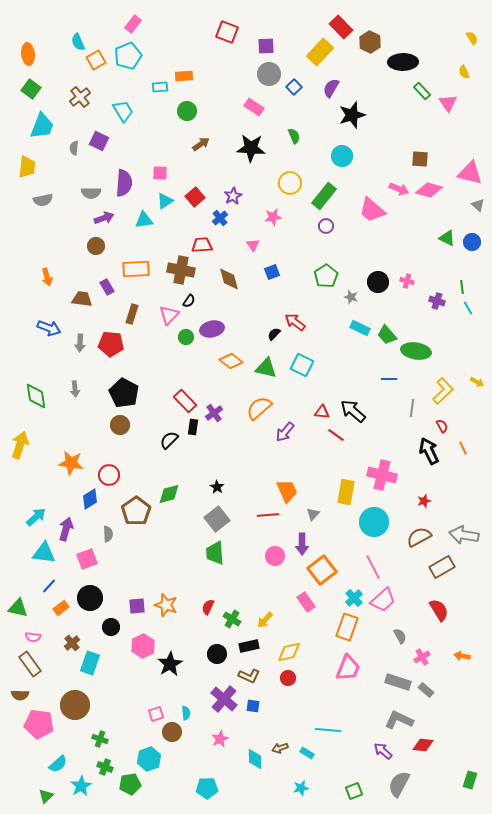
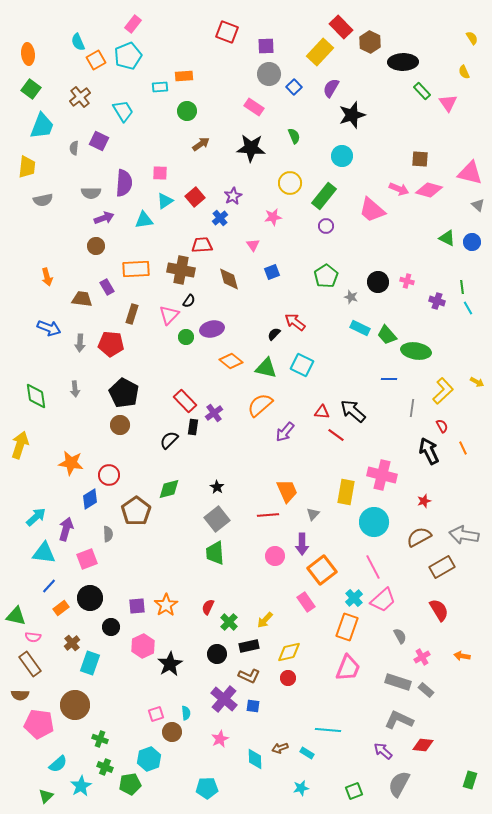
orange semicircle at (259, 408): moved 1 px right, 3 px up
green diamond at (169, 494): moved 5 px up
orange star at (166, 605): rotated 20 degrees clockwise
green triangle at (18, 608): moved 2 px left, 8 px down
green cross at (232, 619): moved 3 px left, 3 px down; rotated 12 degrees clockwise
